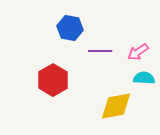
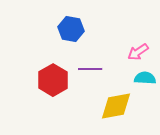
blue hexagon: moved 1 px right, 1 px down
purple line: moved 10 px left, 18 px down
cyan semicircle: moved 1 px right
